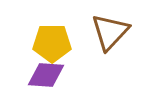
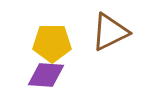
brown triangle: rotated 21 degrees clockwise
